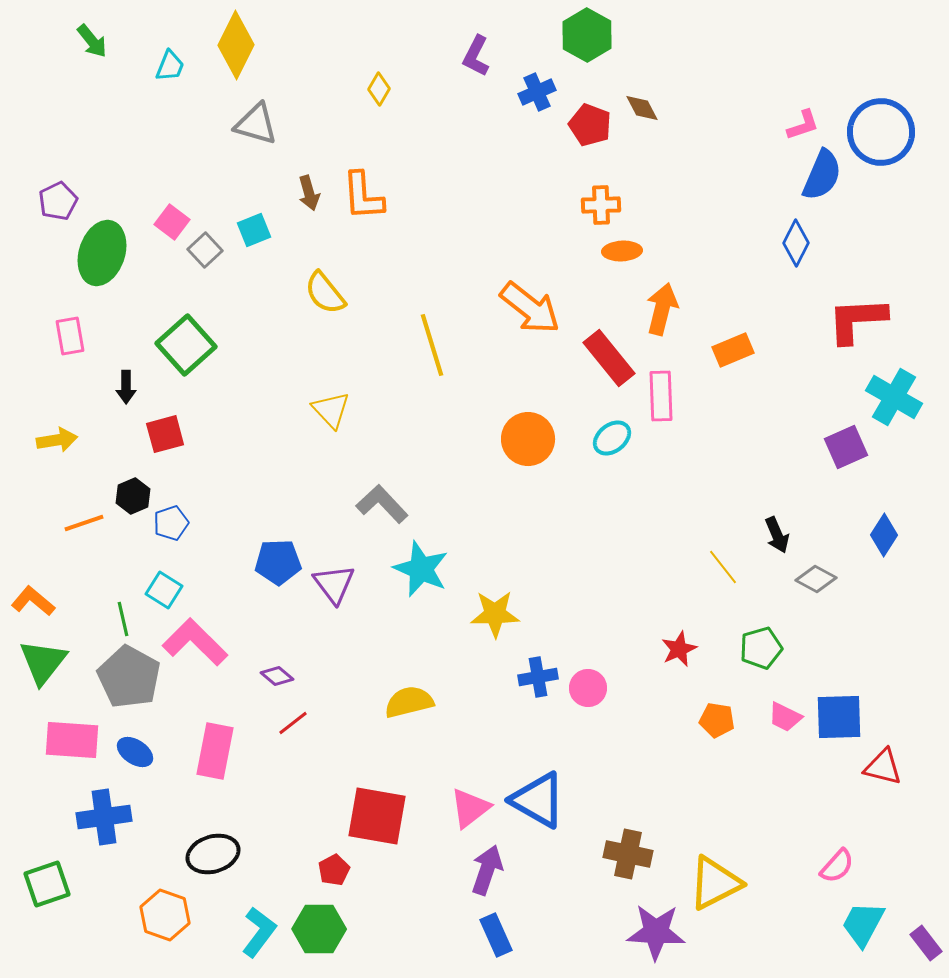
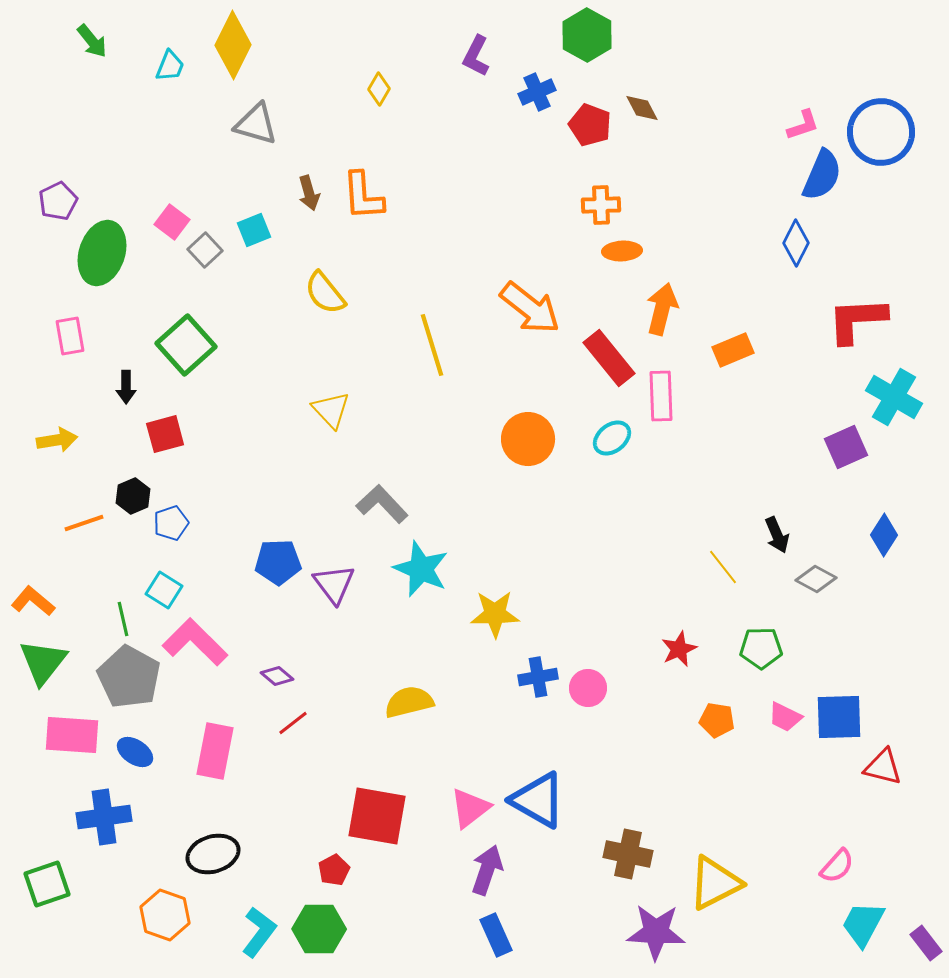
yellow diamond at (236, 45): moved 3 px left
green pentagon at (761, 648): rotated 15 degrees clockwise
pink rectangle at (72, 740): moved 5 px up
